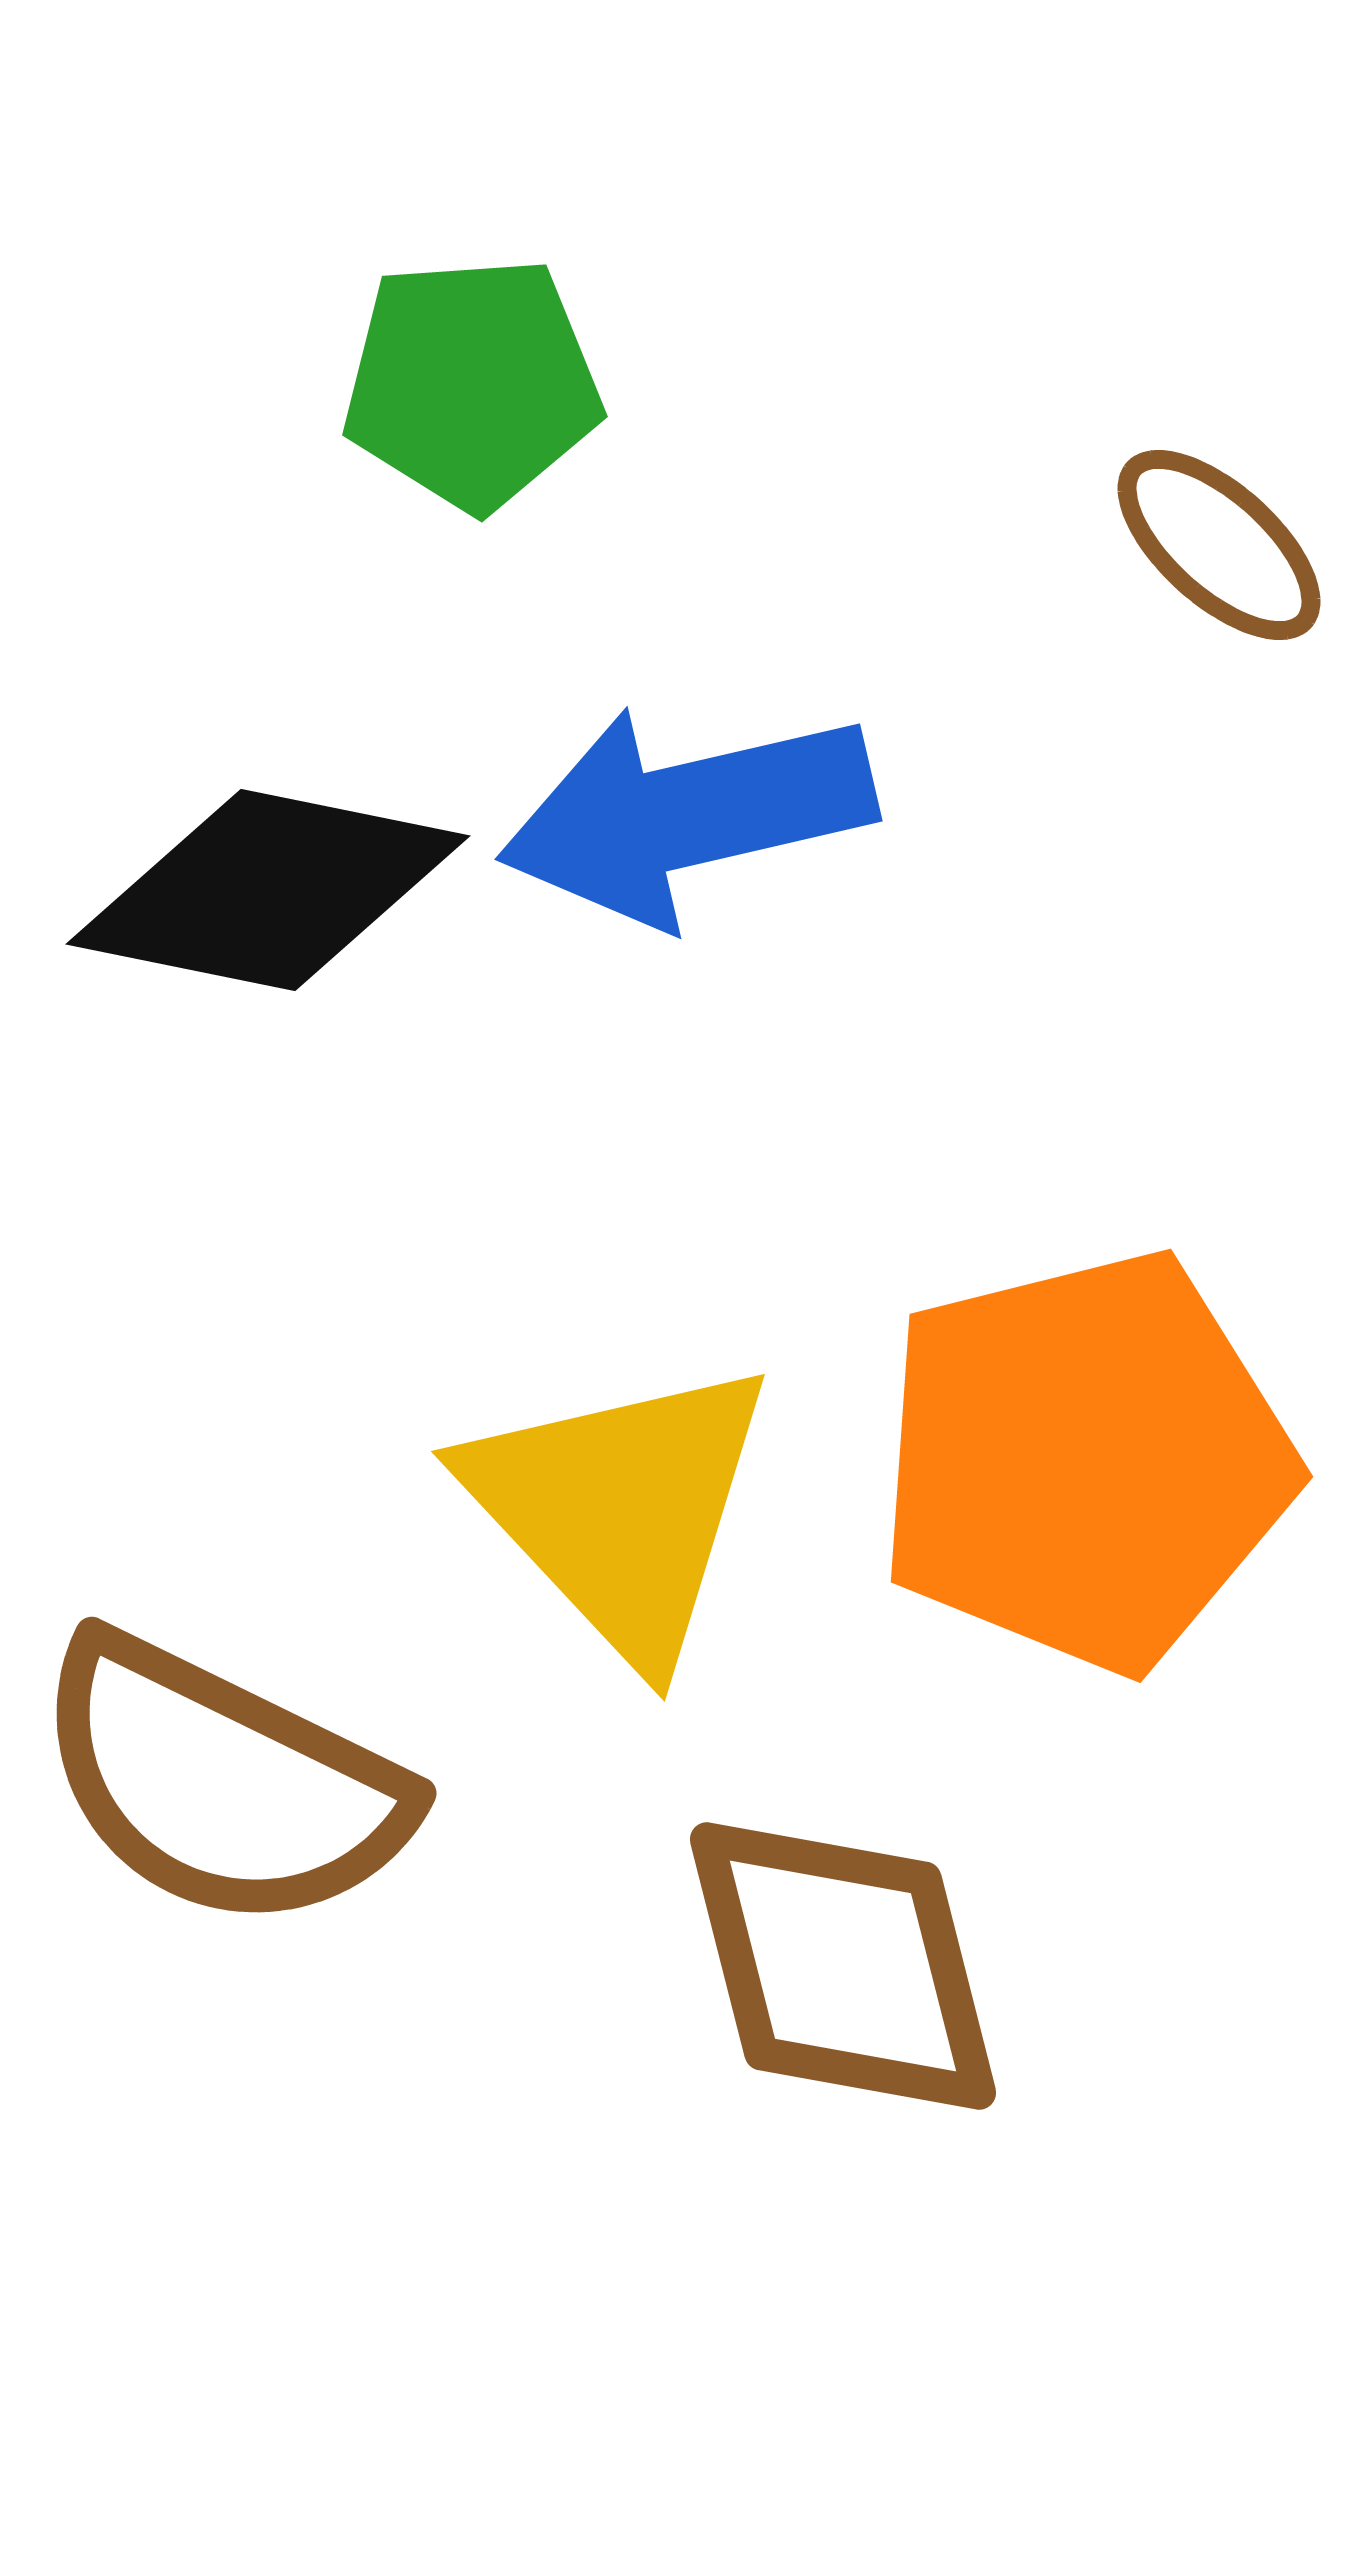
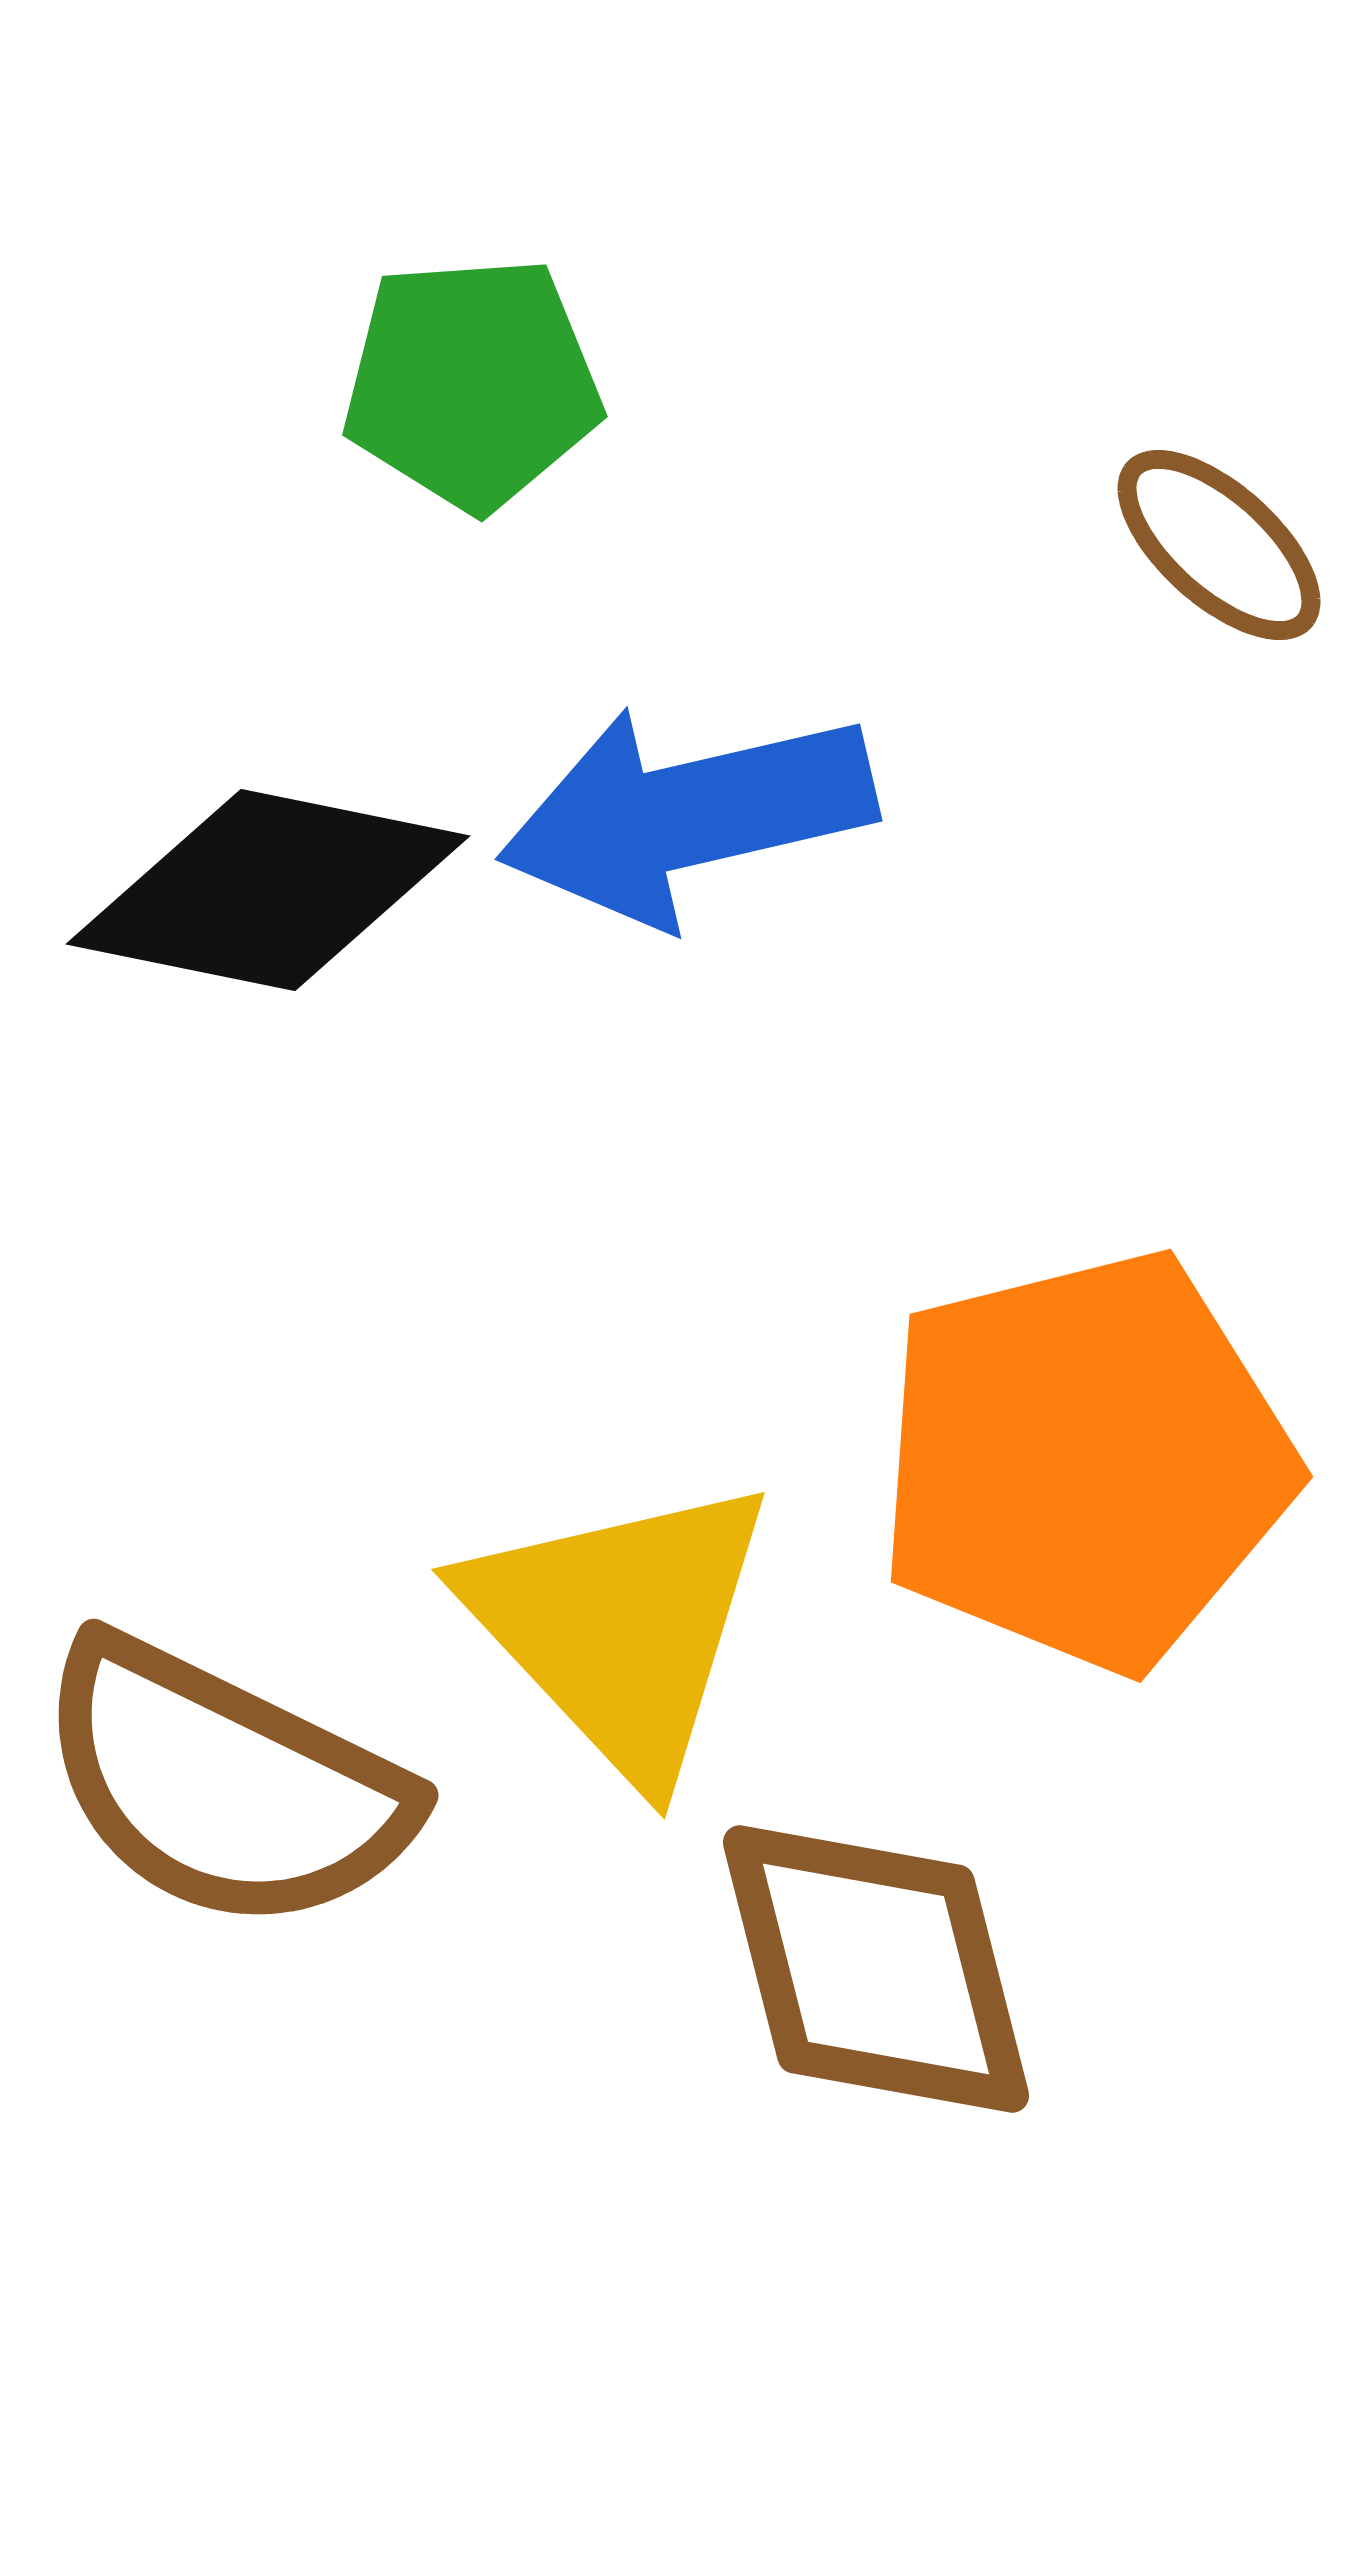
yellow triangle: moved 118 px down
brown semicircle: moved 2 px right, 2 px down
brown diamond: moved 33 px right, 3 px down
